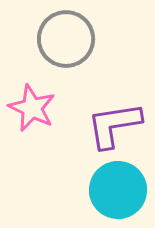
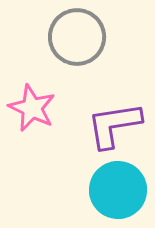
gray circle: moved 11 px right, 2 px up
